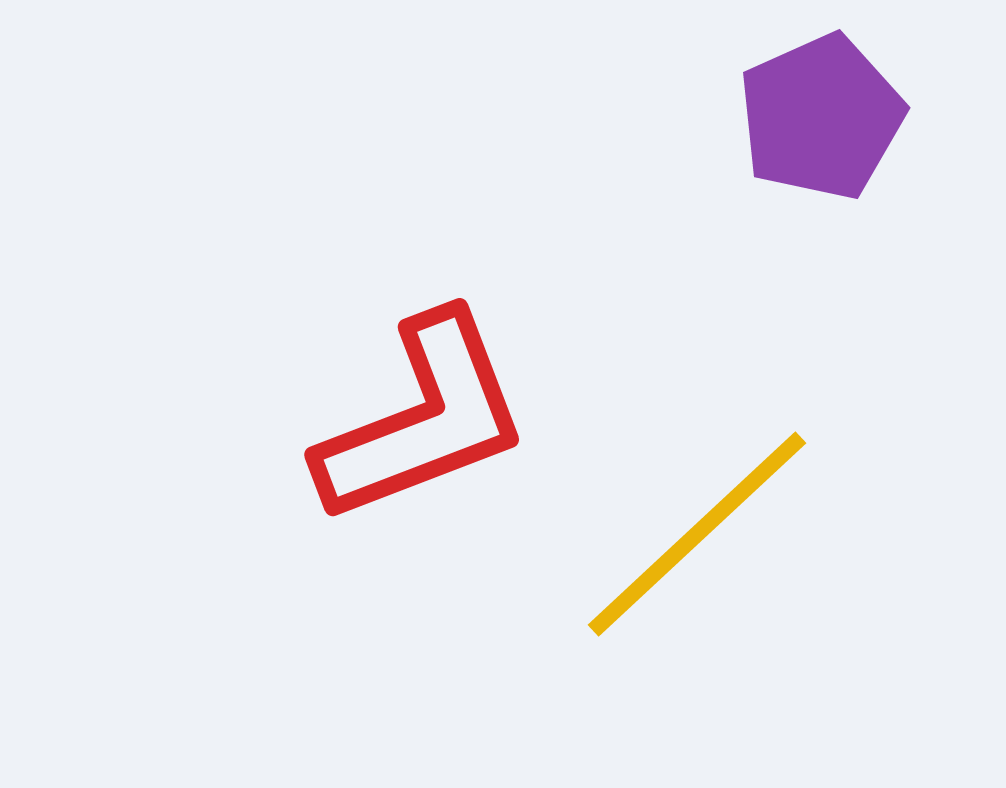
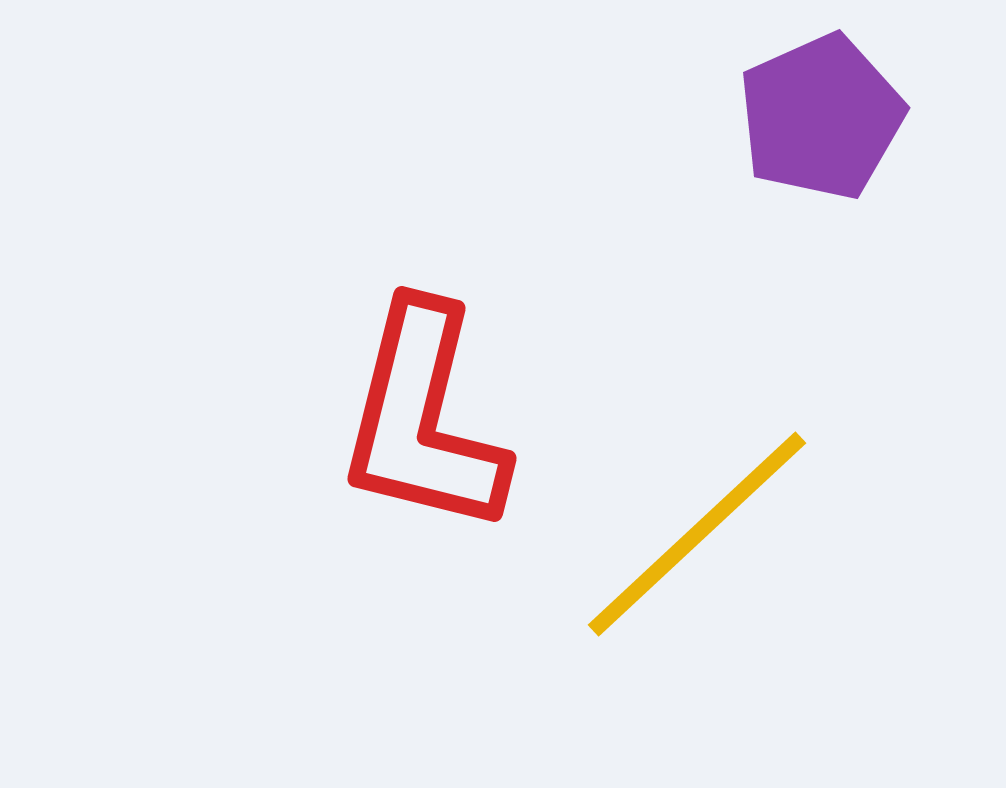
red L-shape: rotated 125 degrees clockwise
